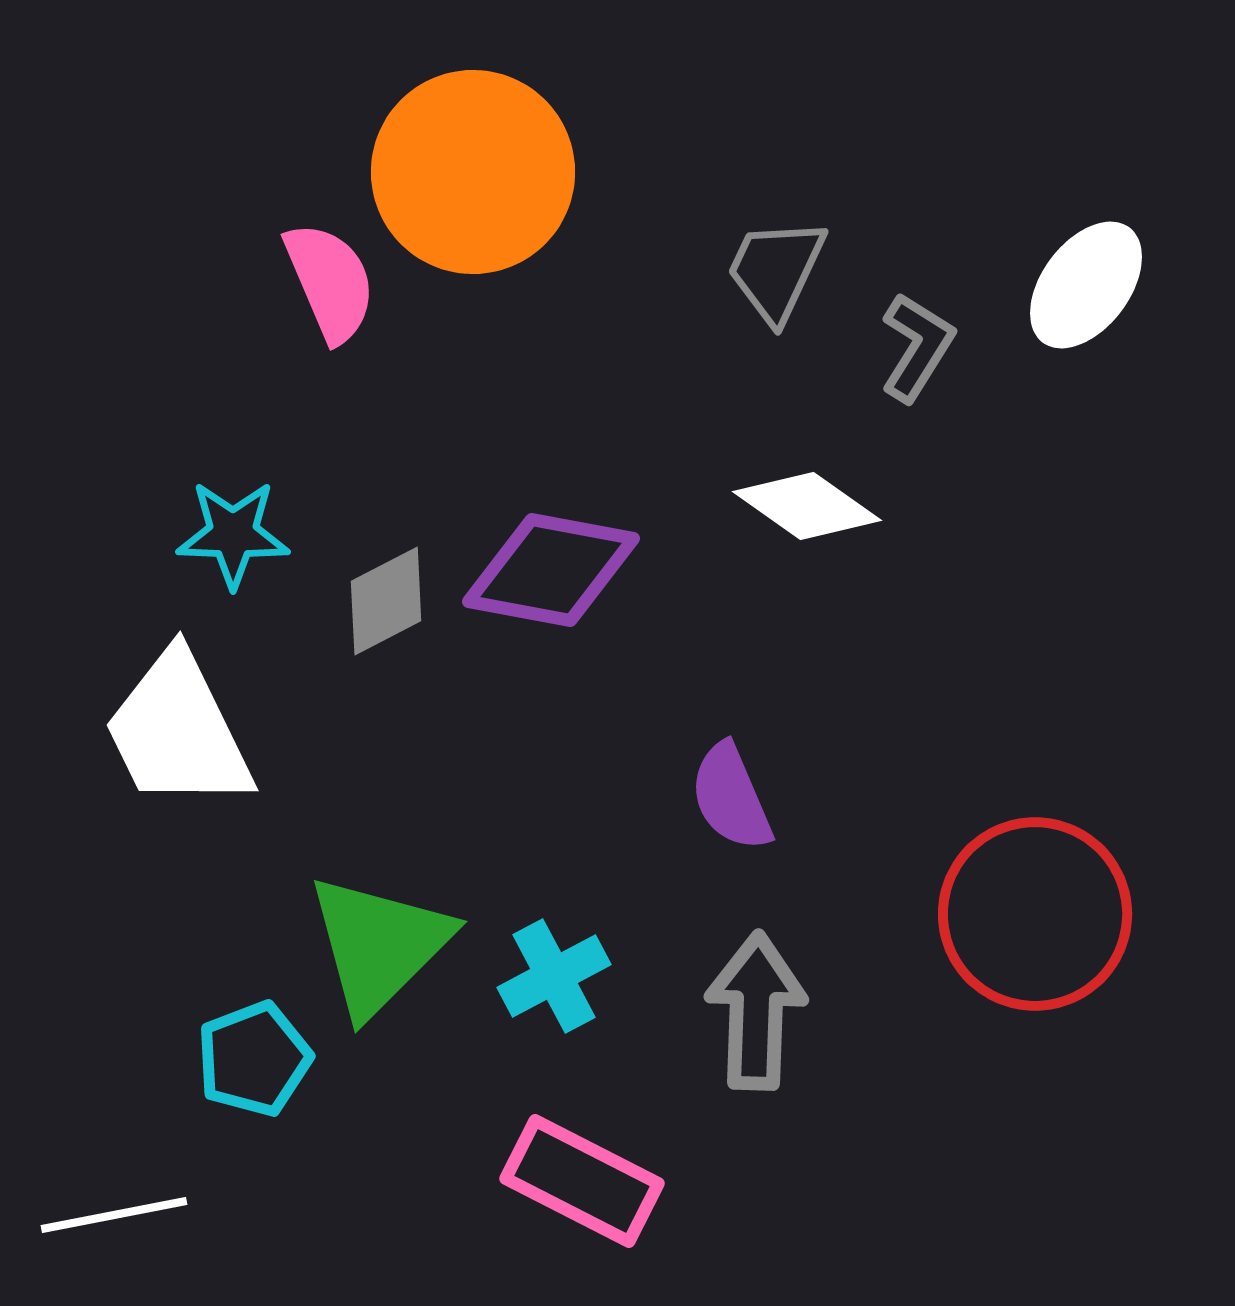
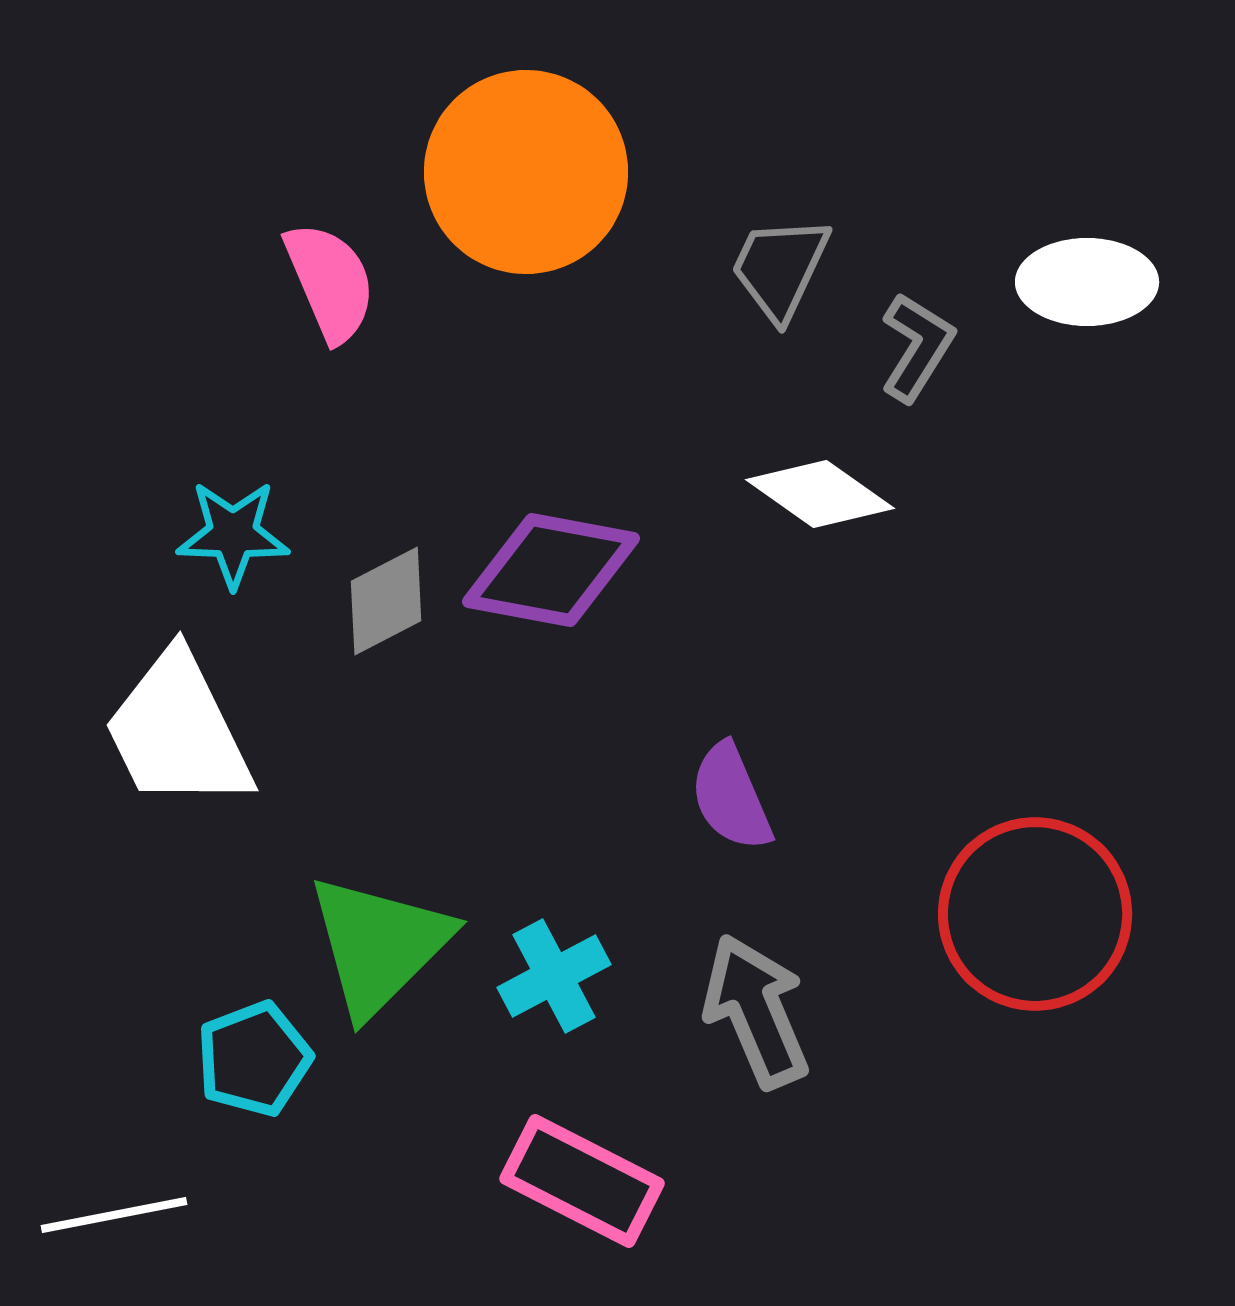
orange circle: moved 53 px right
gray trapezoid: moved 4 px right, 2 px up
white ellipse: moved 1 px right, 3 px up; rotated 53 degrees clockwise
white diamond: moved 13 px right, 12 px up
gray arrow: rotated 25 degrees counterclockwise
